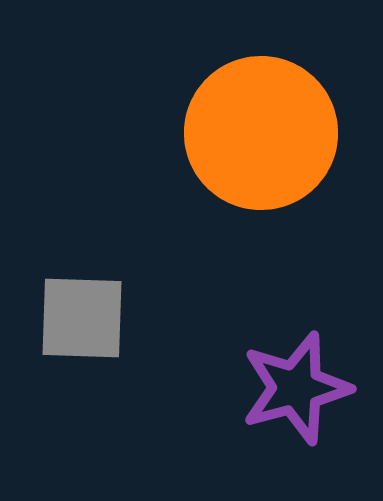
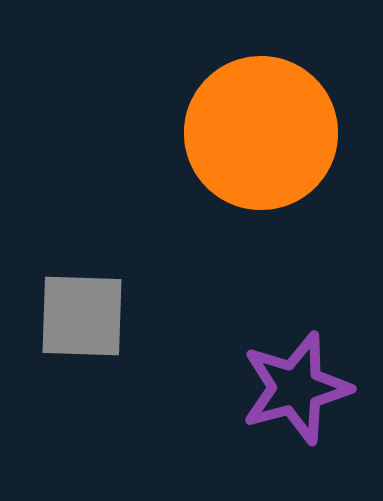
gray square: moved 2 px up
